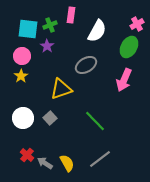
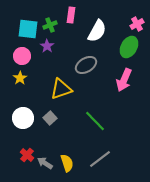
yellow star: moved 1 px left, 2 px down
yellow semicircle: rotated 12 degrees clockwise
